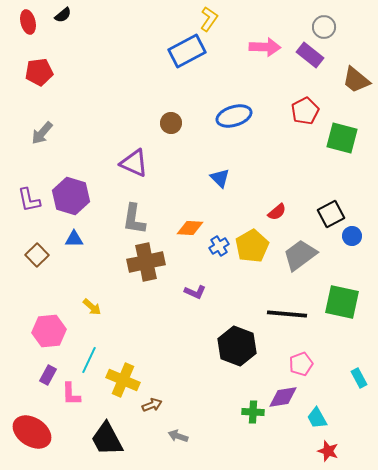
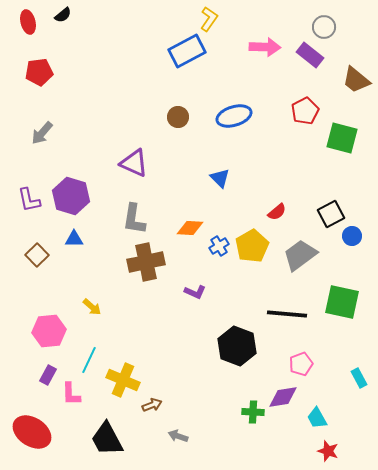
brown circle at (171, 123): moved 7 px right, 6 px up
